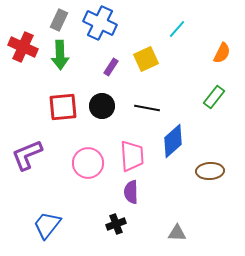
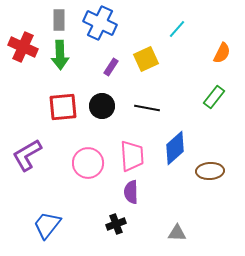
gray rectangle: rotated 25 degrees counterclockwise
blue diamond: moved 2 px right, 7 px down
purple L-shape: rotated 8 degrees counterclockwise
